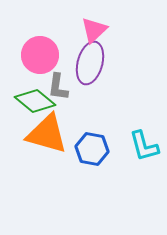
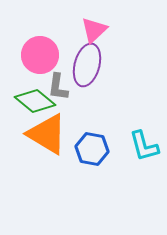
purple ellipse: moved 3 px left, 2 px down
orange triangle: rotated 15 degrees clockwise
